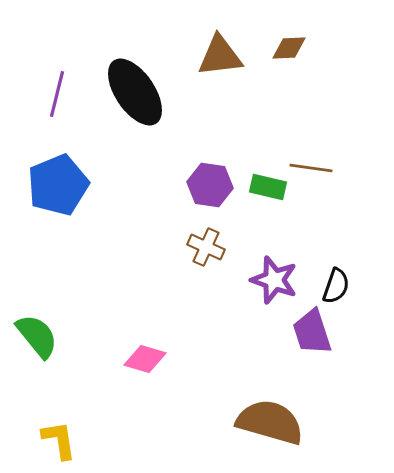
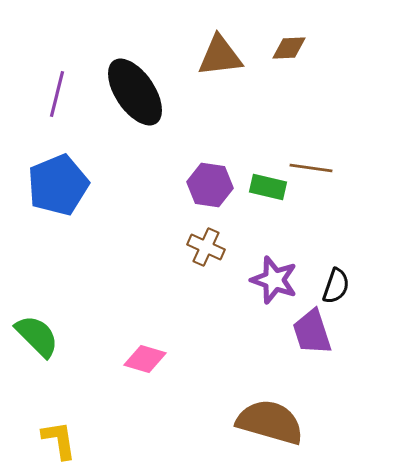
green semicircle: rotated 6 degrees counterclockwise
